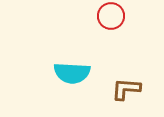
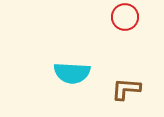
red circle: moved 14 px right, 1 px down
